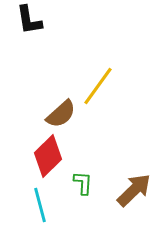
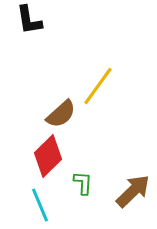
brown arrow: moved 1 px left, 1 px down
cyan line: rotated 8 degrees counterclockwise
